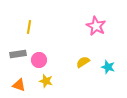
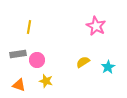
pink circle: moved 2 px left
cyan star: rotated 24 degrees clockwise
